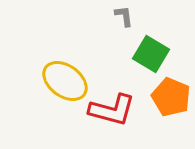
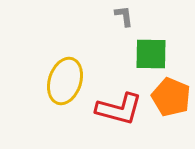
green square: rotated 30 degrees counterclockwise
yellow ellipse: rotated 72 degrees clockwise
red L-shape: moved 7 px right, 1 px up
